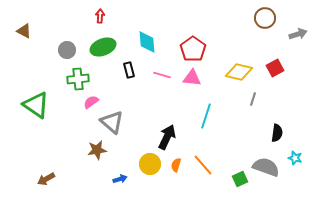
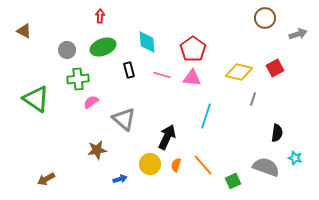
green triangle: moved 6 px up
gray triangle: moved 12 px right, 3 px up
green square: moved 7 px left, 2 px down
